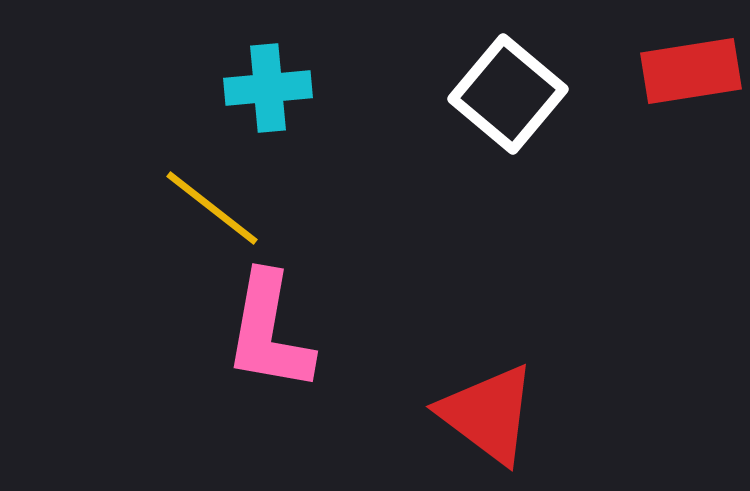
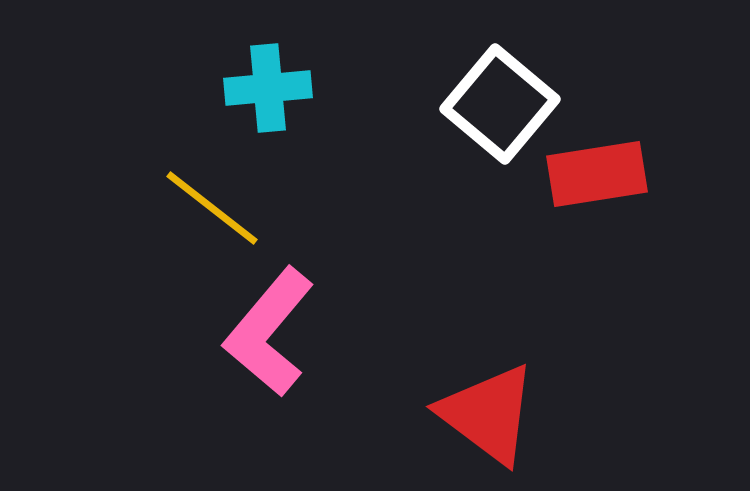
red rectangle: moved 94 px left, 103 px down
white square: moved 8 px left, 10 px down
pink L-shape: rotated 30 degrees clockwise
